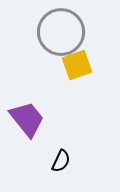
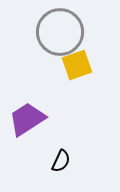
gray circle: moved 1 px left
purple trapezoid: rotated 84 degrees counterclockwise
